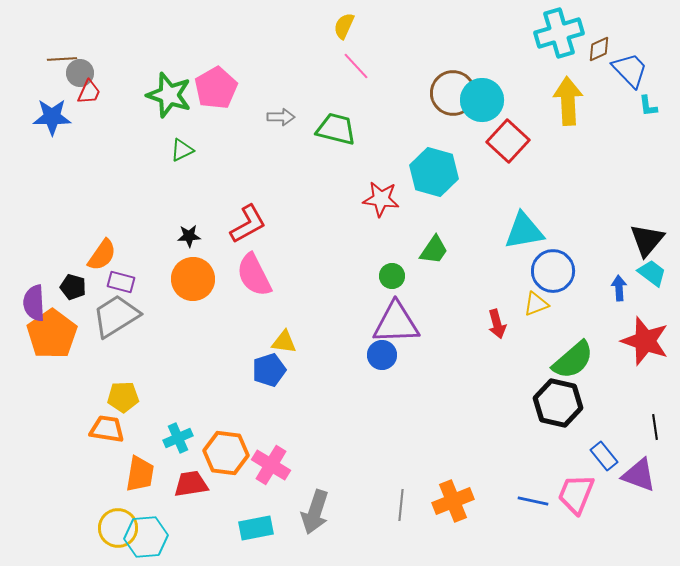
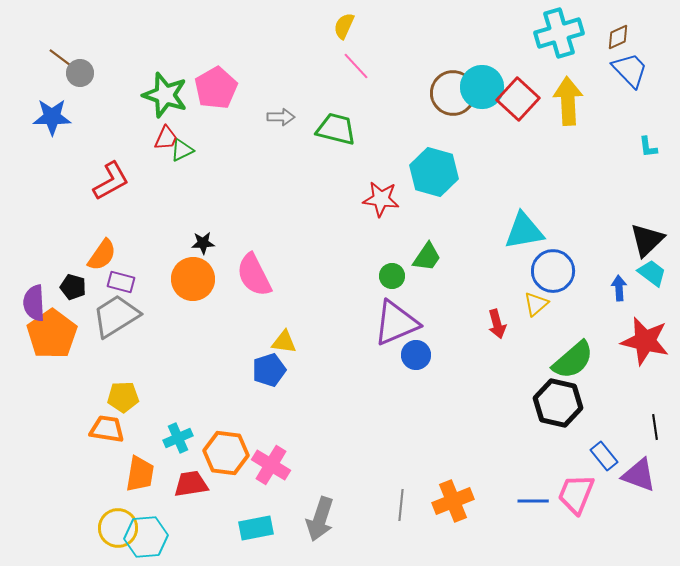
brown diamond at (599, 49): moved 19 px right, 12 px up
brown line at (62, 59): rotated 40 degrees clockwise
red trapezoid at (89, 92): moved 77 px right, 46 px down
green star at (169, 95): moved 4 px left
cyan circle at (482, 100): moved 13 px up
cyan L-shape at (648, 106): moved 41 px down
red square at (508, 141): moved 10 px right, 42 px up
red L-shape at (248, 224): moved 137 px left, 43 px up
black star at (189, 236): moved 14 px right, 7 px down
black triangle at (647, 240): rotated 6 degrees clockwise
green trapezoid at (434, 250): moved 7 px left, 7 px down
yellow triangle at (536, 304): rotated 20 degrees counterclockwise
purple triangle at (396, 323): rotated 21 degrees counterclockwise
red star at (645, 341): rotated 6 degrees counterclockwise
blue circle at (382, 355): moved 34 px right
blue line at (533, 501): rotated 12 degrees counterclockwise
gray arrow at (315, 512): moved 5 px right, 7 px down
